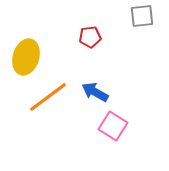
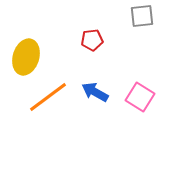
red pentagon: moved 2 px right, 3 px down
pink square: moved 27 px right, 29 px up
